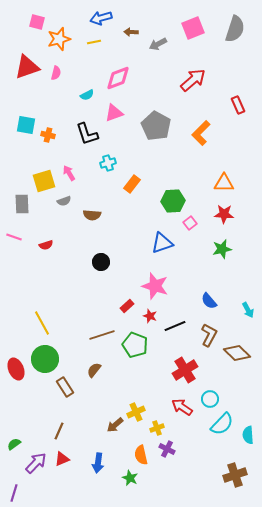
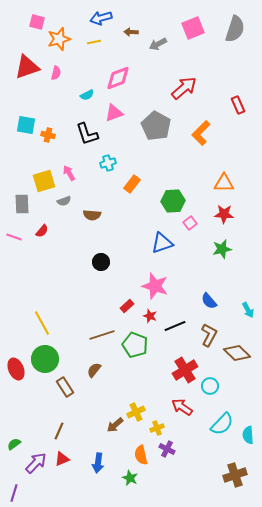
red arrow at (193, 80): moved 9 px left, 8 px down
red semicircle at (46, 245): moved 4 px left, 14 px up; rotated 32 degrees counterclockwise
cyan circle at (210, 399): moved 13 px up
